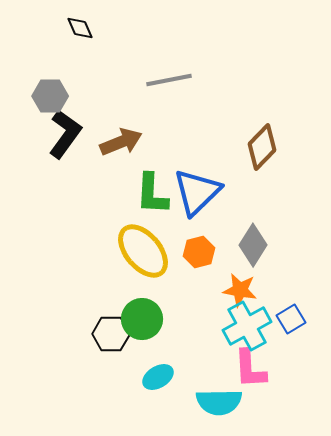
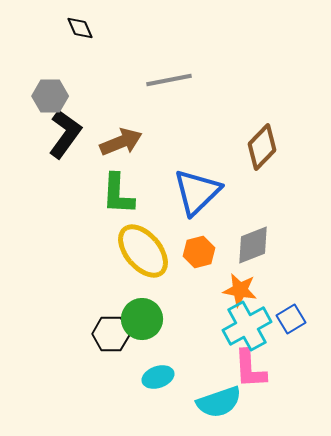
green L-shape: moved 34 px left
gray diamond: rotated 36 degrees clockwise
cyan ellipse: rotated 12 degrees clockwise
cyan semicircle: rotated 18 degrees counterclockwise
